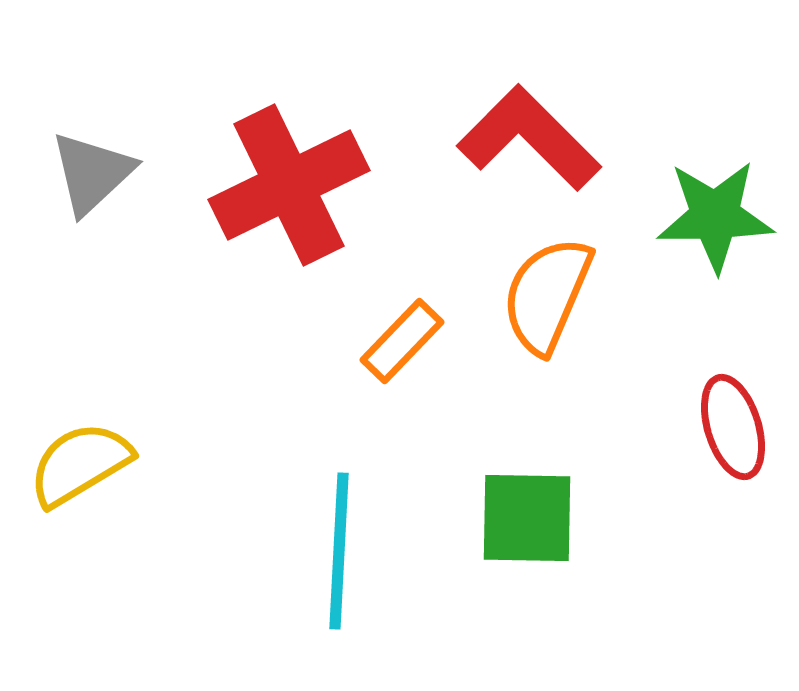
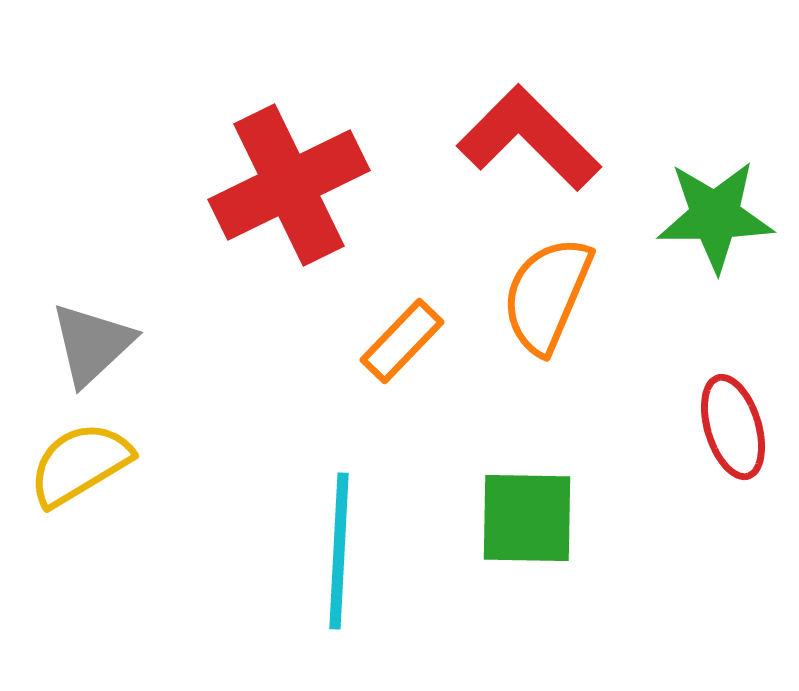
gray triangle: moved 171 px down
